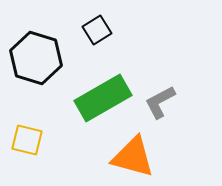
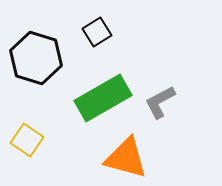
black square: moved 2 px down
yellow square: rotated 20 degrees clockwise
orange triangle: moved 7 px left, 1 px down
